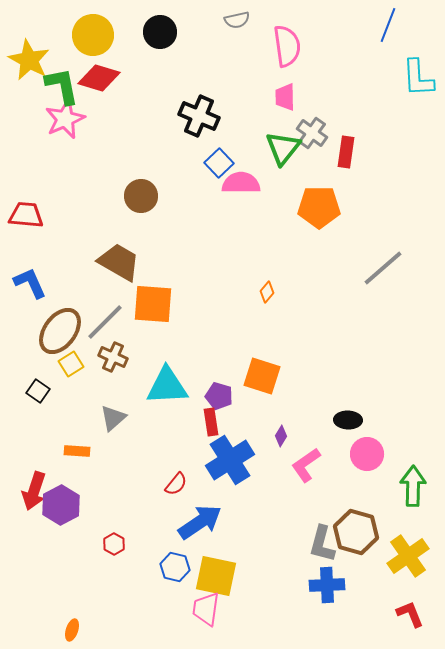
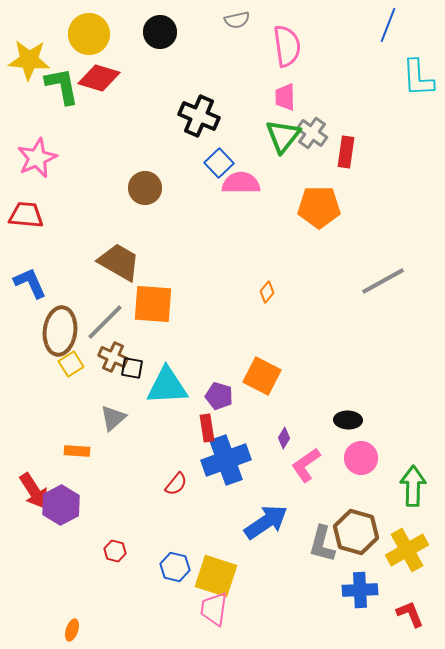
yellow circle at (93, 35): moved 4 px left, 1 px up
yellow star at (29, 60): rotated 24 degrees counterclockwise
pink star at (65, 119): moved 28 px left, 39 px down
green triangle at (283, 148): moved 12 px up
brown circle at (141, 196): moved 4 px right, 8 px up
gray line at (383, 268): moved 13 px down; rotated 12 degrees clockwise
brown ellipse at (60, 331): rotated 30 degrees counterclockwise
orange square at (262, 376): rotated 9 degrees clockwise
black square at (38, 391): moved 94 px right, 23 px up; rotated 25 degrees counterclockwise
red rectangle at (211, 422): moved 4 px left, 6 px down
purple diamond at (281, 436): moved 3 px right, 2 px down
pink circle at (367, 454): moved 6 px left, 4 px down
blue cross at (230, 460): moved 4 px left; rotated 12 degrees clockwise
red arrow at (34, 491): rotated 51 degrees counterclockwise
blue arrow at (200, 522): moved 66 px right
red hexagon at (114, 544): moved 1 px right, 7 px down; rotated 15 degrees counterclockwise
yellow cross at (408, 556): moved 1 px left, 6 px up; rotated 6 degrees clockwise
yellow square at (216, 576): rotated 6 degrees clockwise
blue cross at (327, 585): moved 33 px right, 5 px down
pink trapezoid at (206, 609): moved 8 px right
